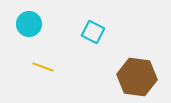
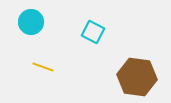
cyan circle: moved 2 px right, 2 px up
